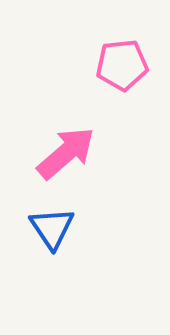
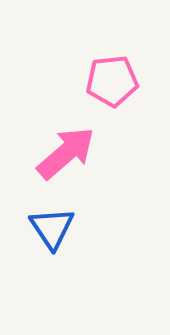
pink pentagon: moved 10 px left, 16 px down
